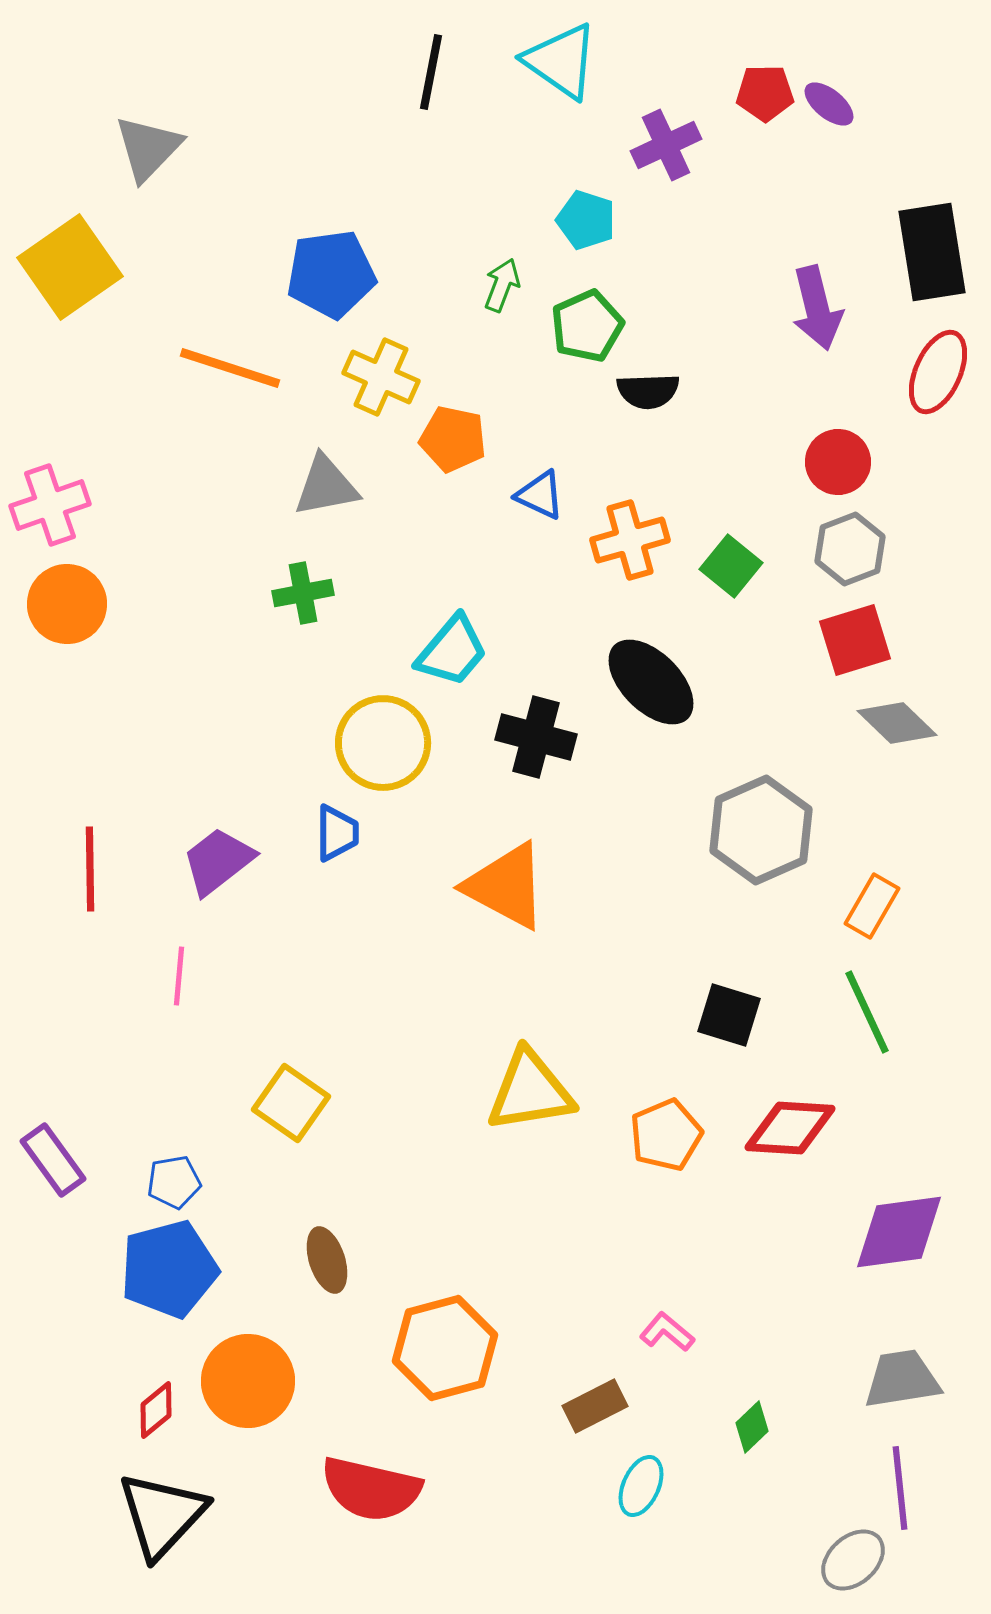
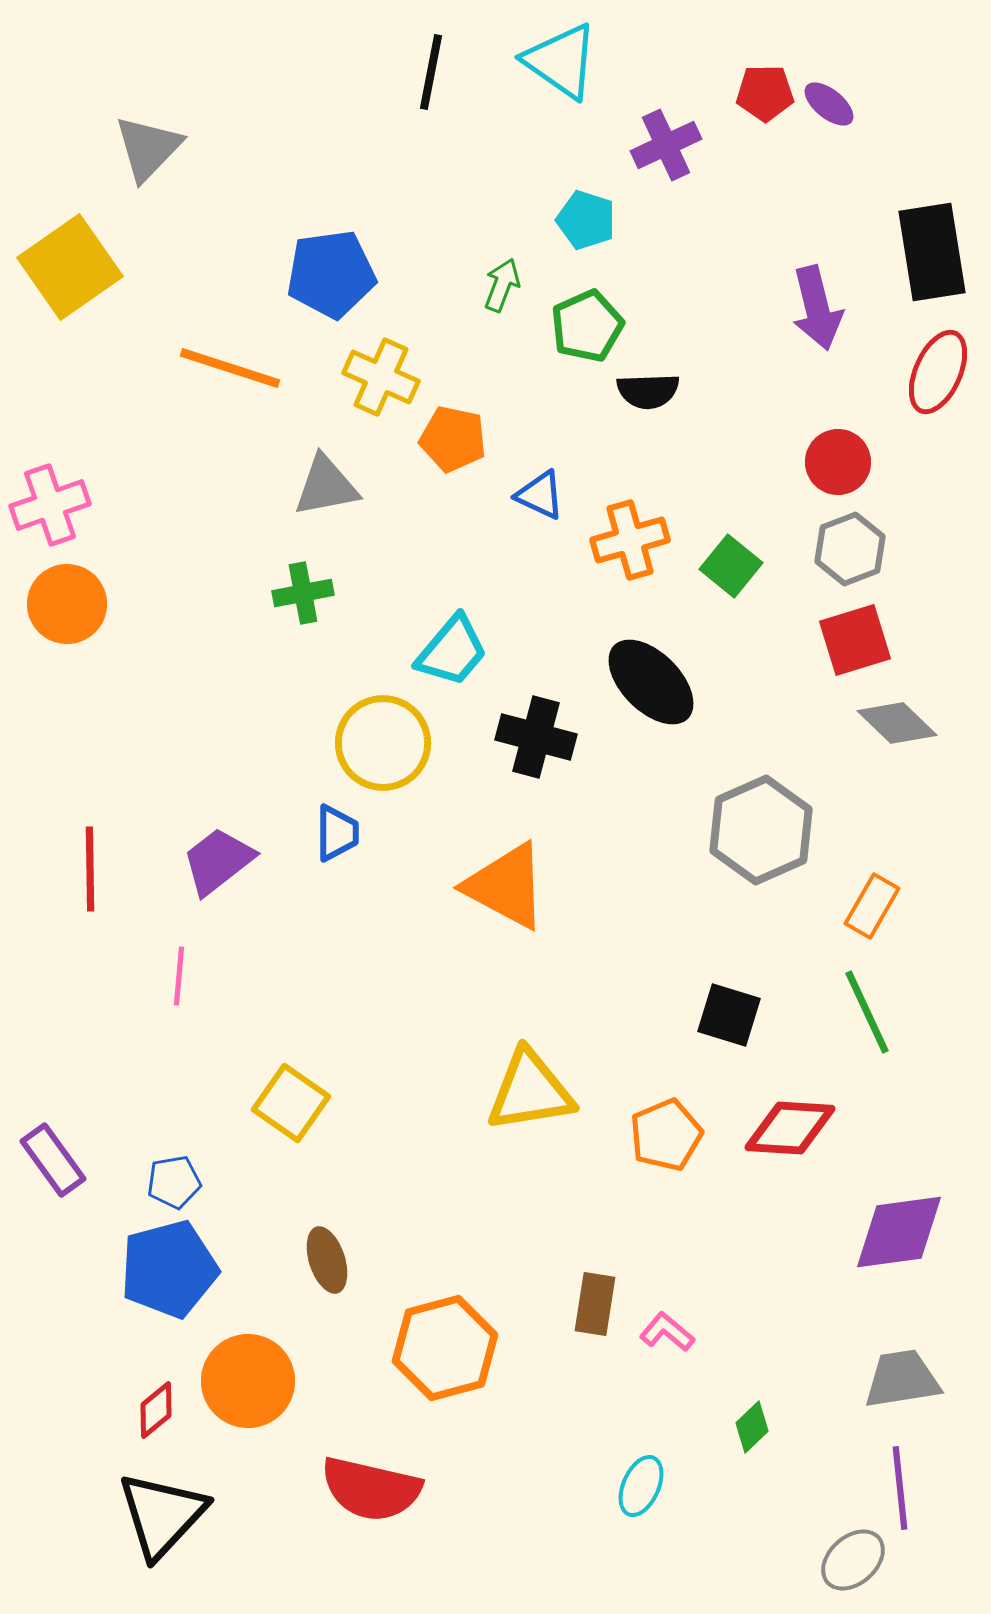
brown rectangle at (595, 1406): moved 102 px up; rotated 54 degrees counterclockwise
